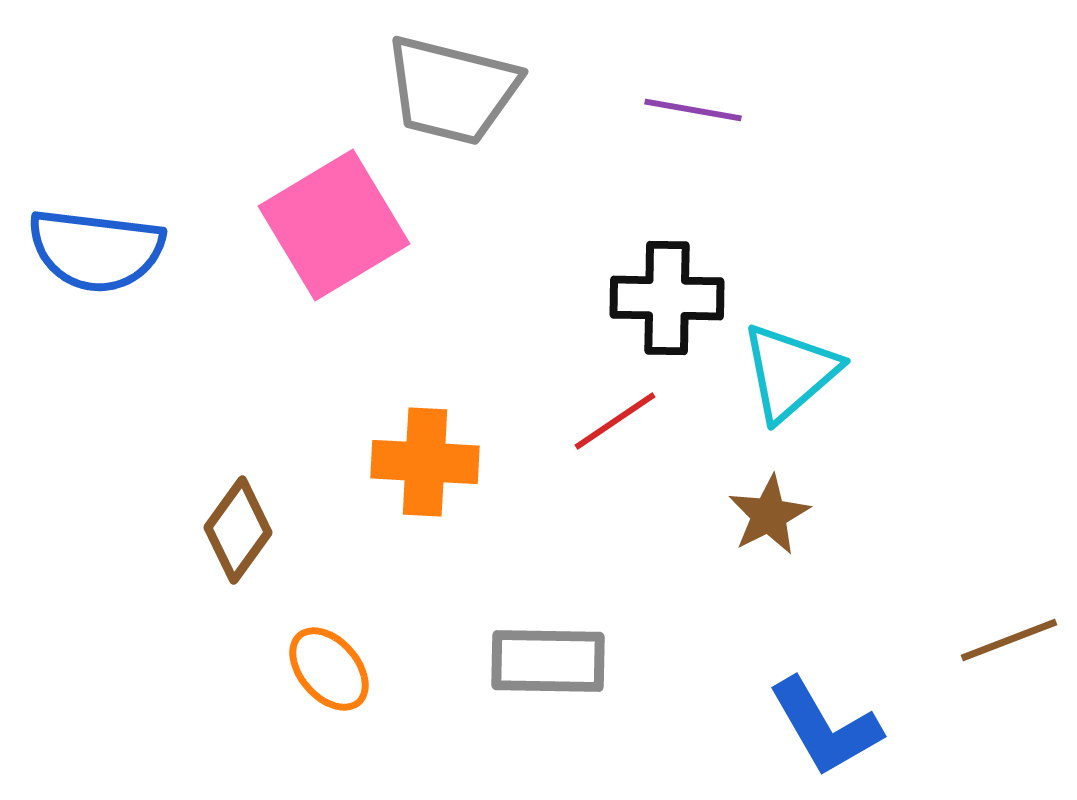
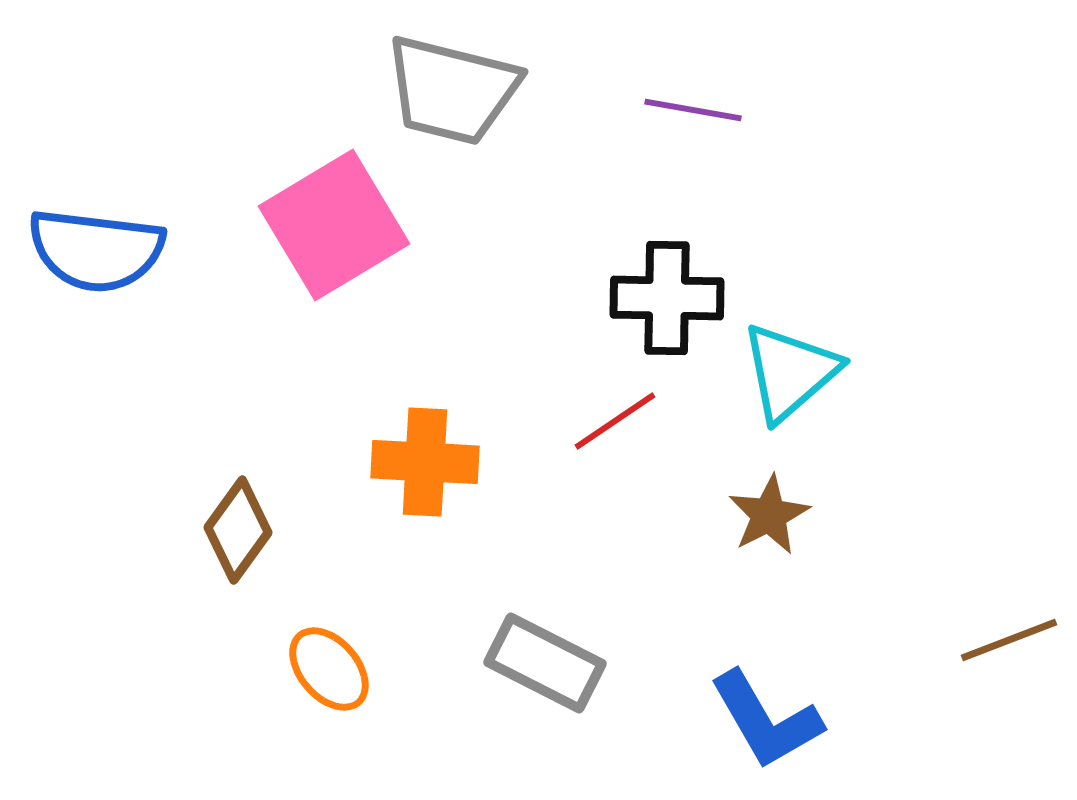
gray rectangle: moved 3 px left, 2 px down; rotated 26 degrees clockwise
blue L-shape: moved 59 px left, 7 px up
